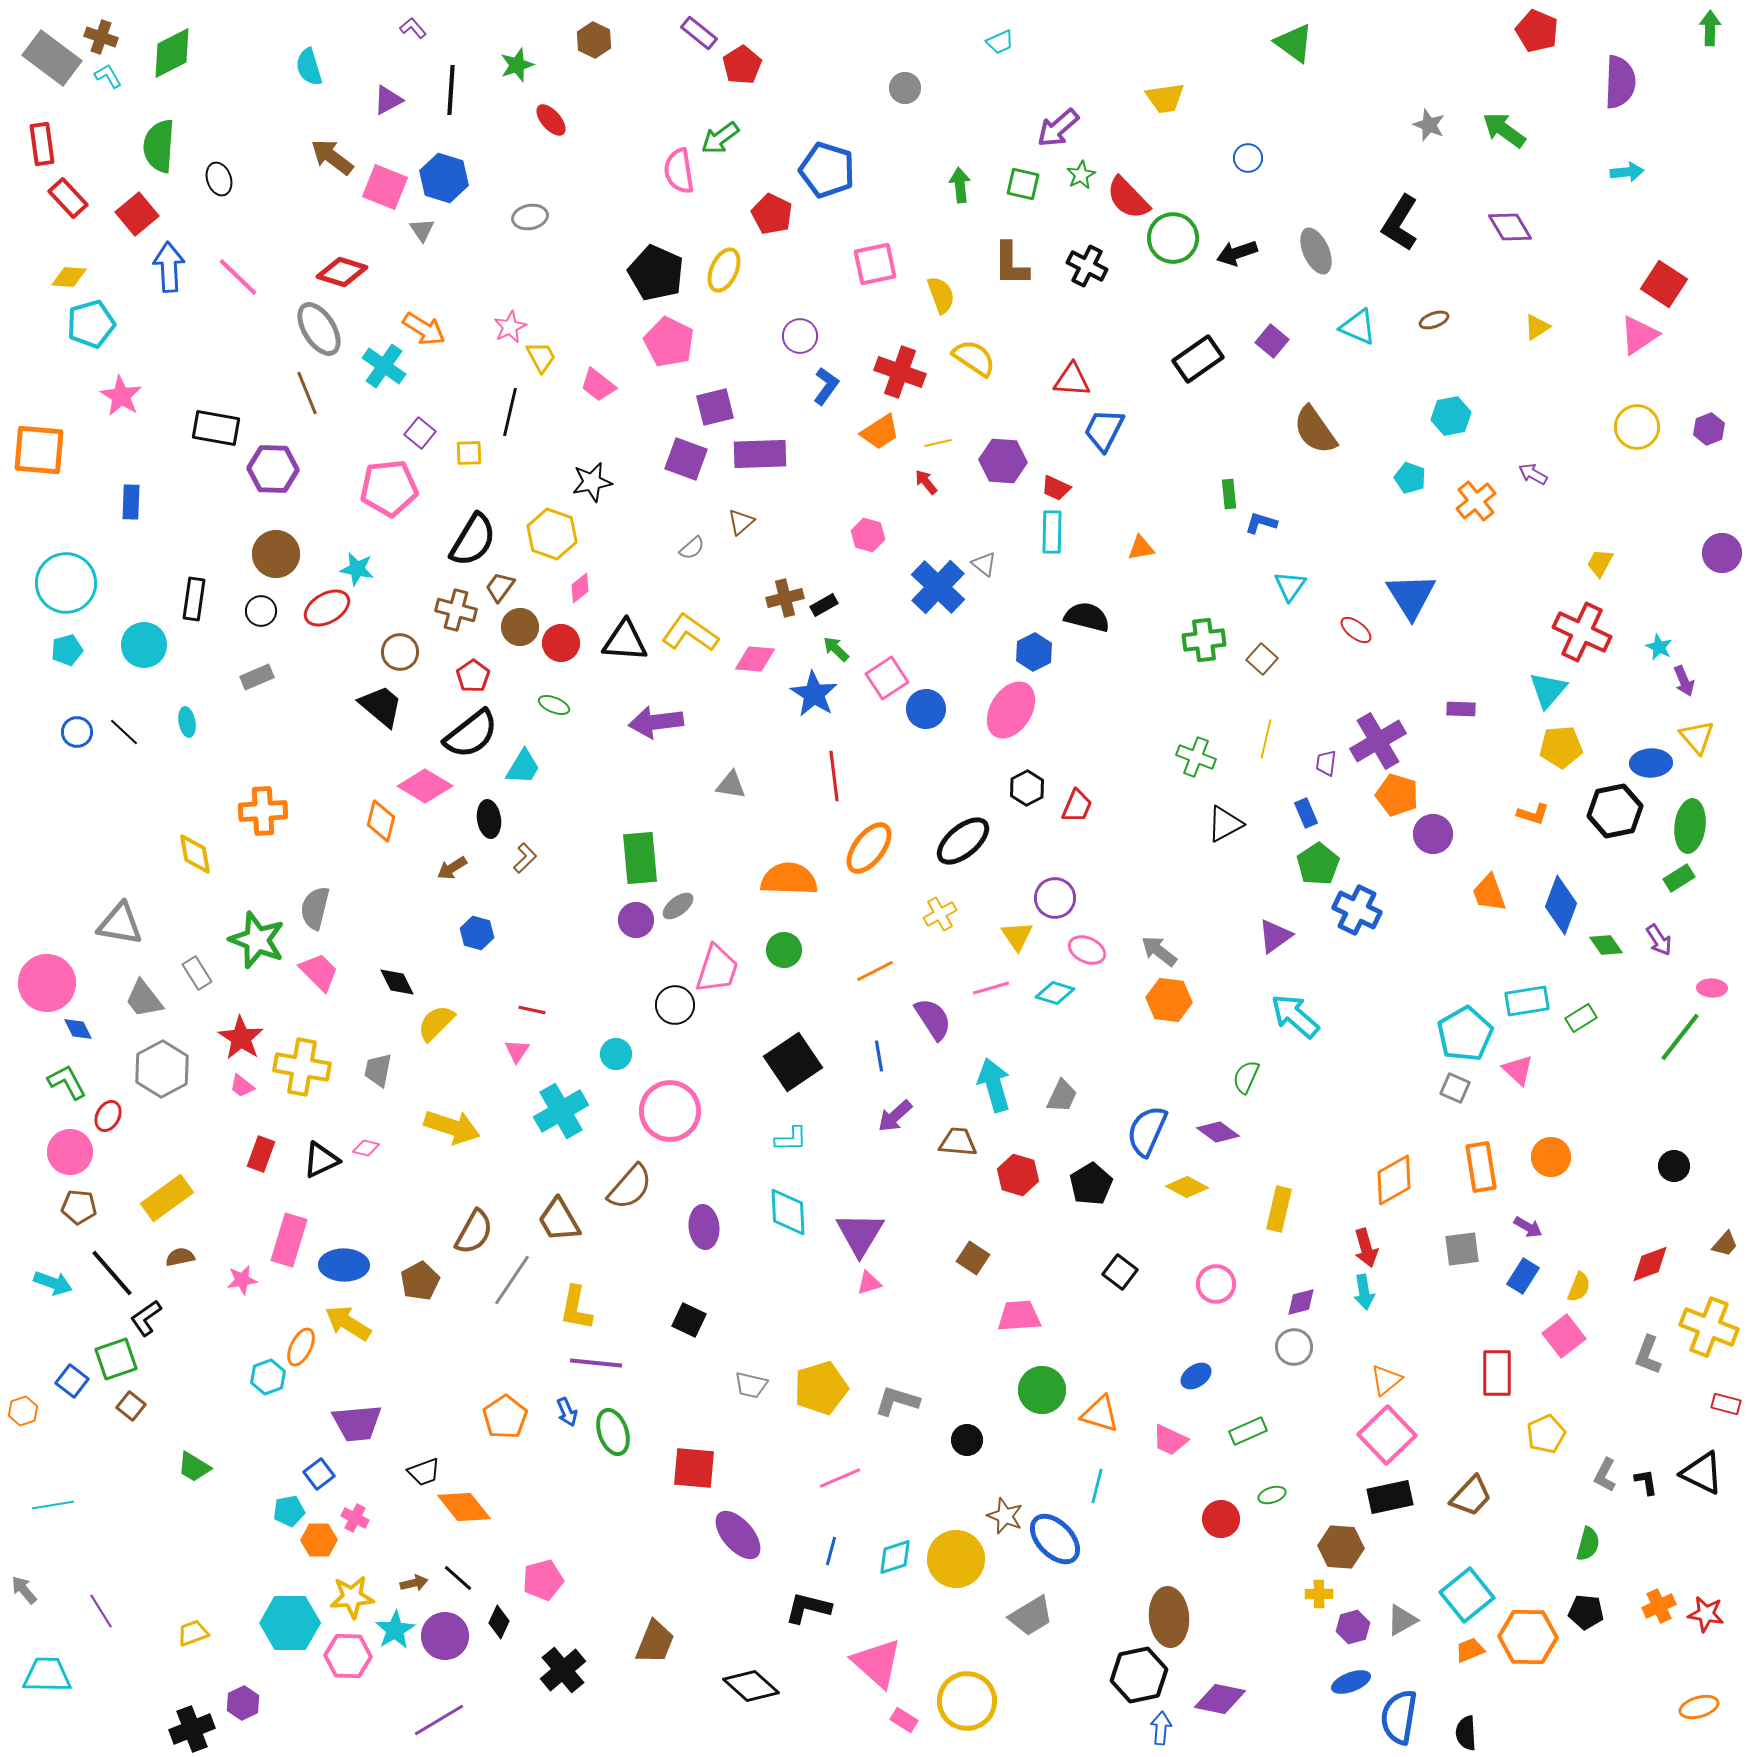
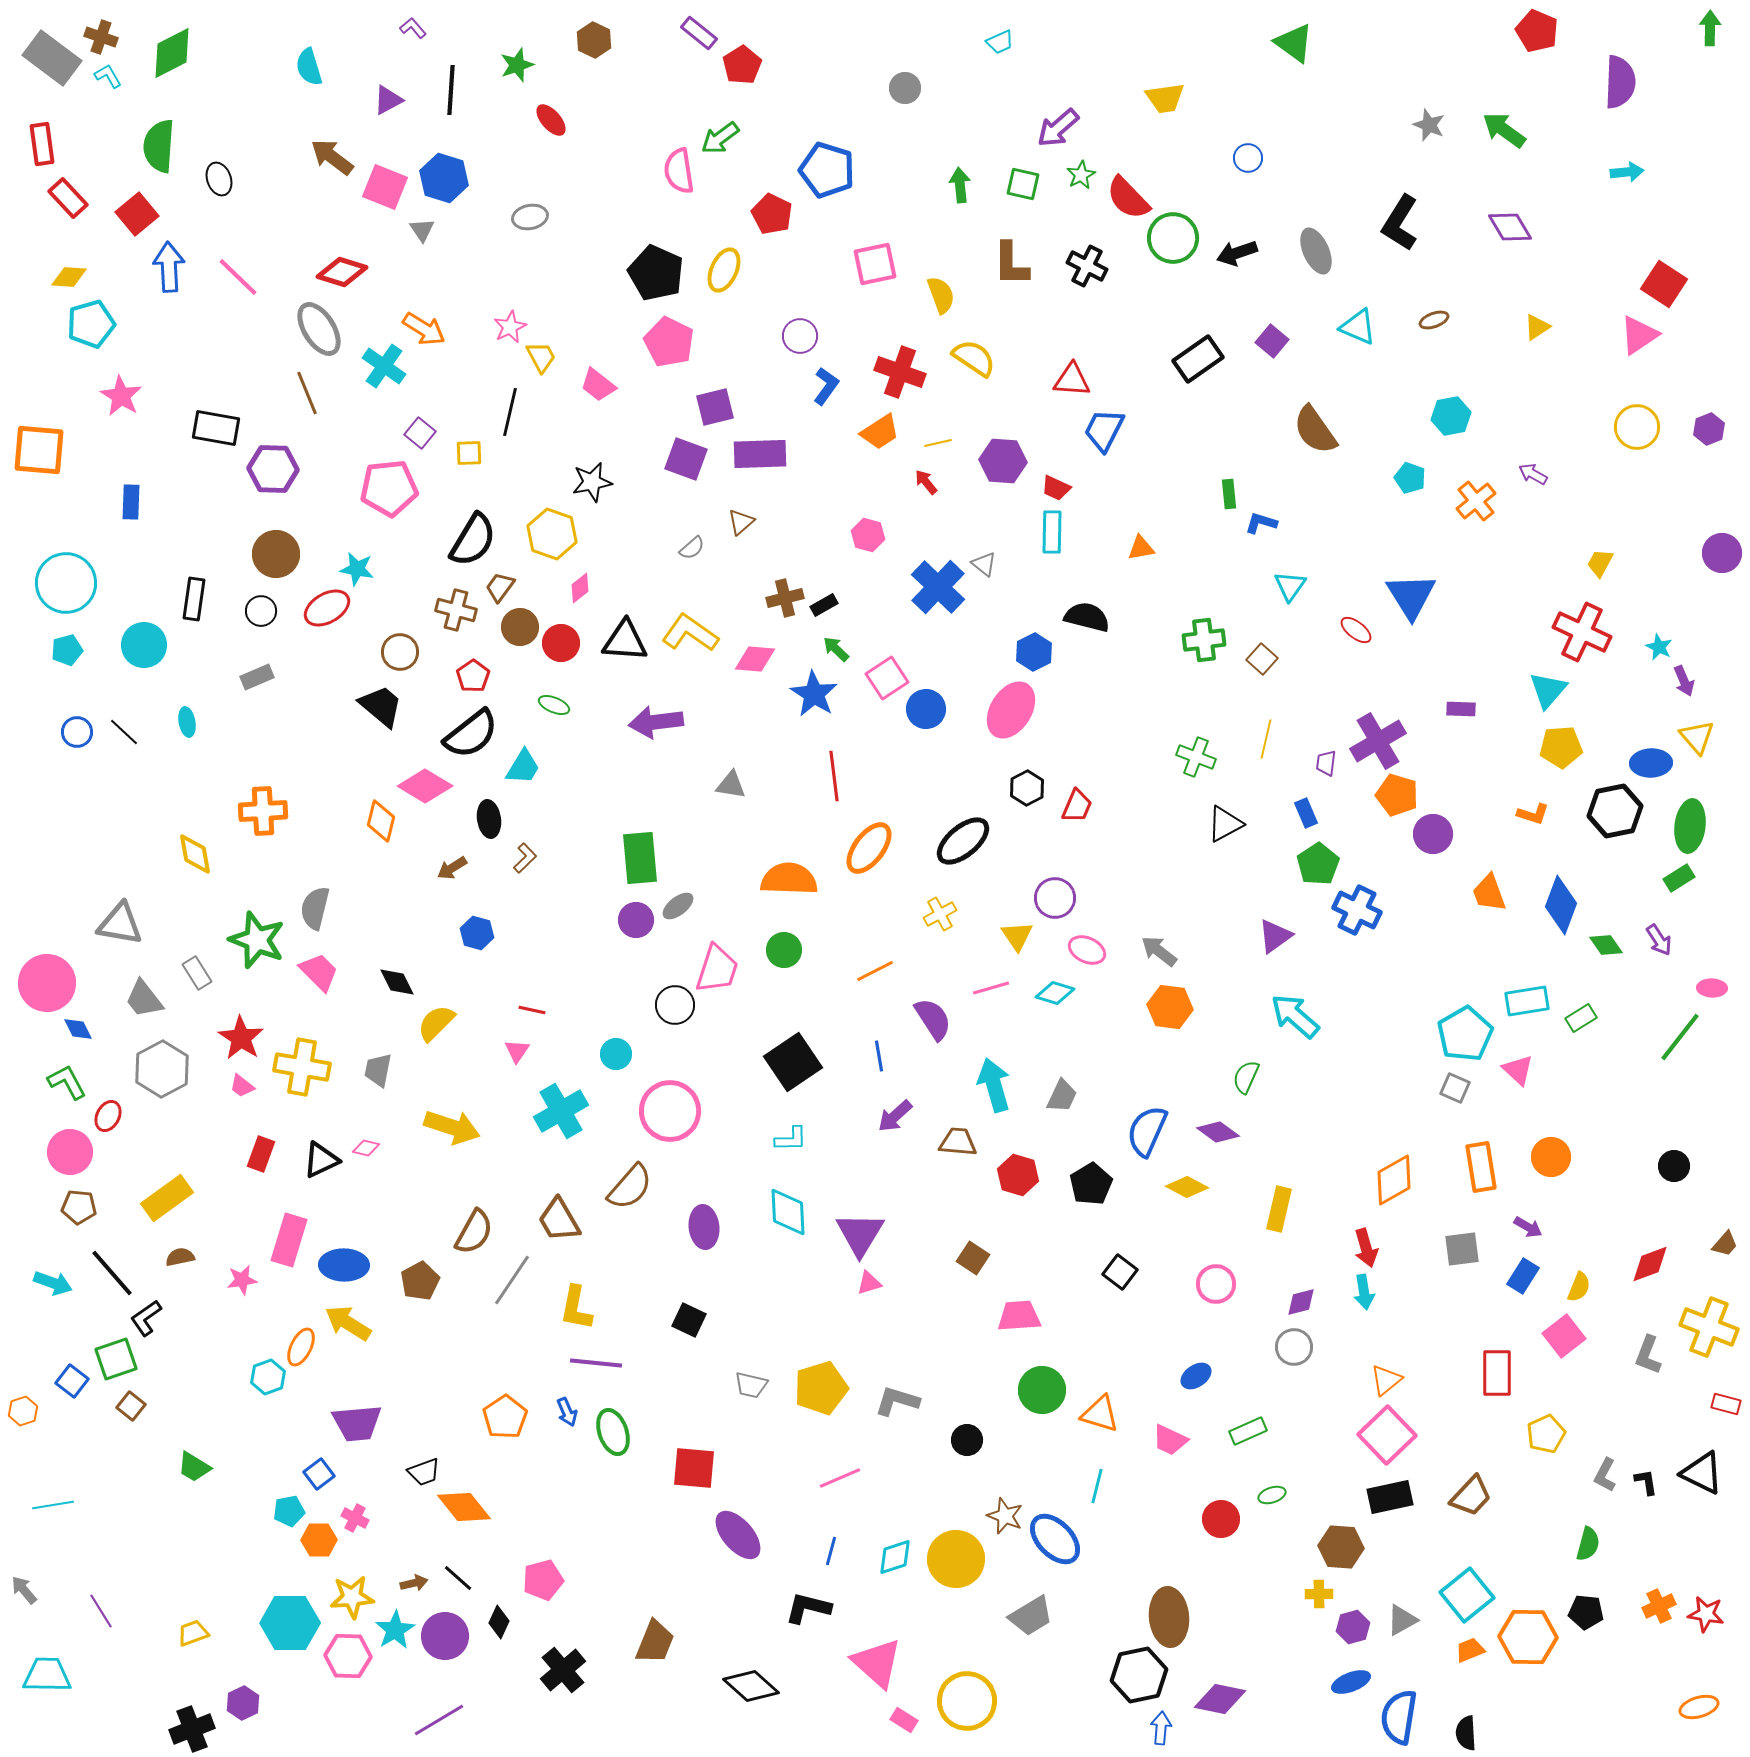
orange hexagon at (1169, 1000): moved 1 px right, 7 px down
